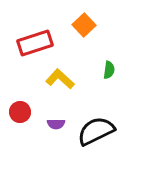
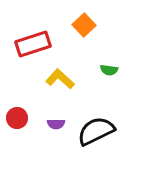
red rectangle: moved 2 px left, 1 px down
green semicircle: rotated 90 degrees clockwise
red circle: moved 3 px left, 6 px down
